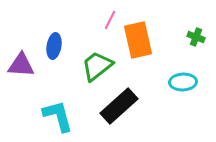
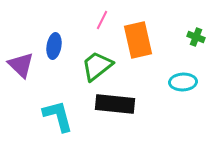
pink line: moved 8 px left
purple triangle: rotated 40 degrees clockwise
black rectangle: moved 4 px left, 2 px up; rotated 48 degrees clockwise
